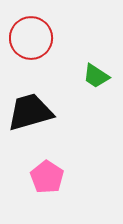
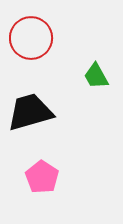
green trapezoid: rotated 28 degrees clockwise
pink pentagon: moved 5 px left
